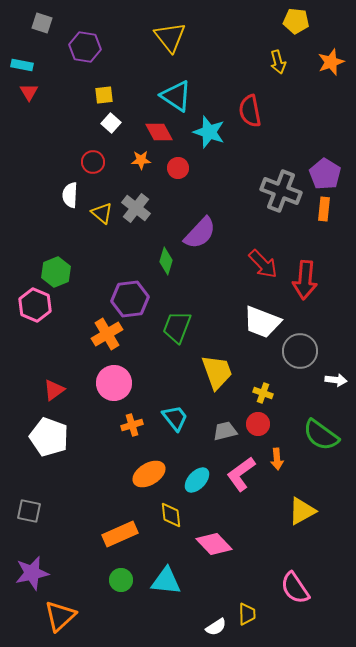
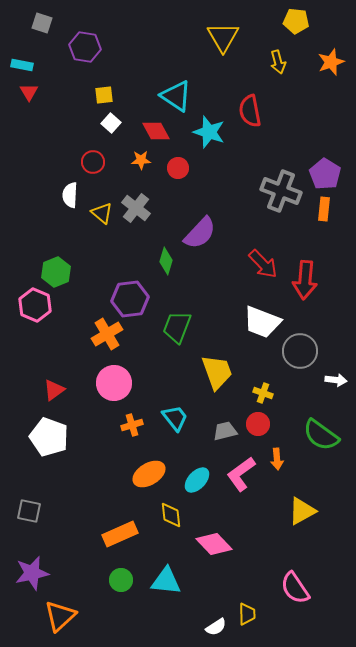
yellow triangle at (170, 37): moved 53 px right; rotated 8 degrees clockwise
red diamond at (159, 132): moved 3 px left, 1 px up
